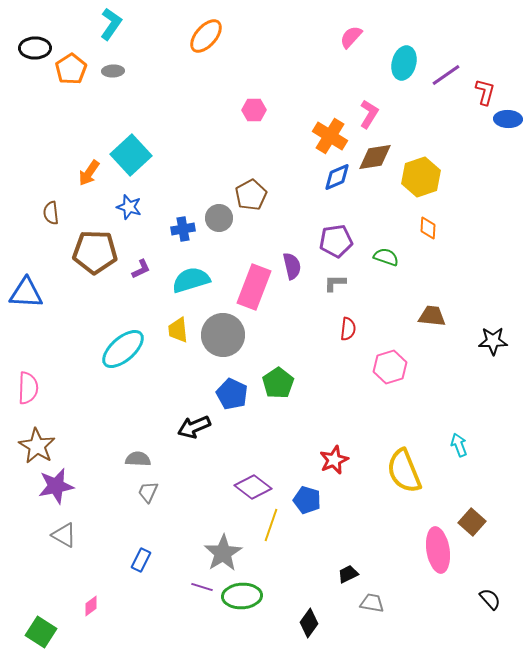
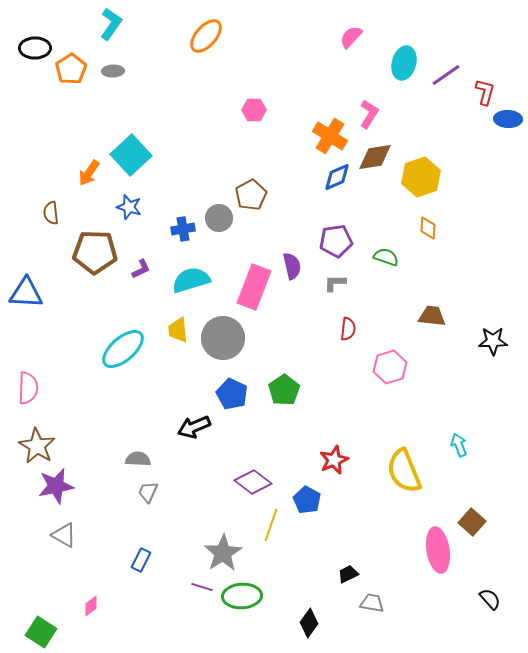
gray circle at (223, 335): moved 3 px down
green pentagon at (278, 383): moved 6 px right, 7 px down
purple diamond at (253, 487): moved 5 px up
blue pentagon at (307, 500): rotated 12 degrees clockwise
